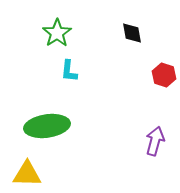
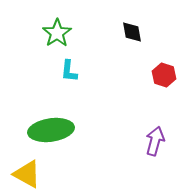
black diamond: moved 1 px up
green ellipse: moved 4 px right, 4 px down
yellow triangle: rotated 28 degrees clockwise
